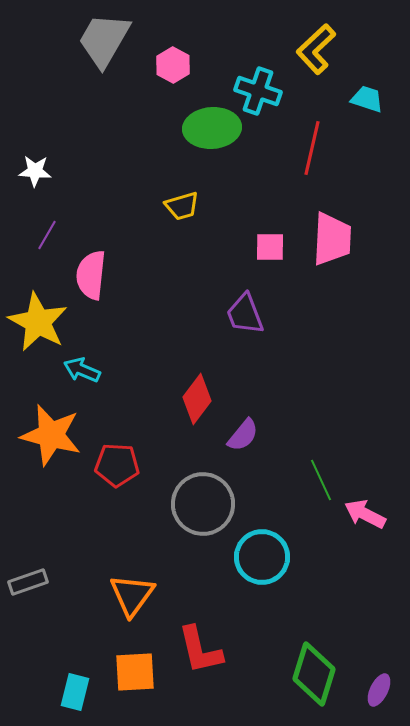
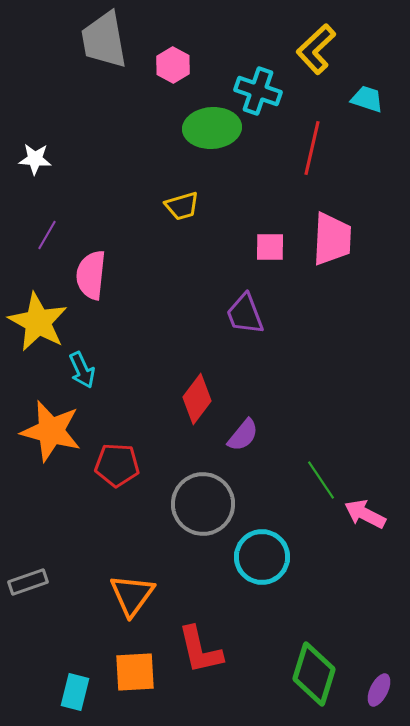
gray trapezoid: rotated 40 degrees counterclockwise
white star: moved 12 px up
cyan arrow: rotated 138 degrees counterclockwise
orange star: moved 4 px up
green line: rotated 9 degrees counterclockwise
